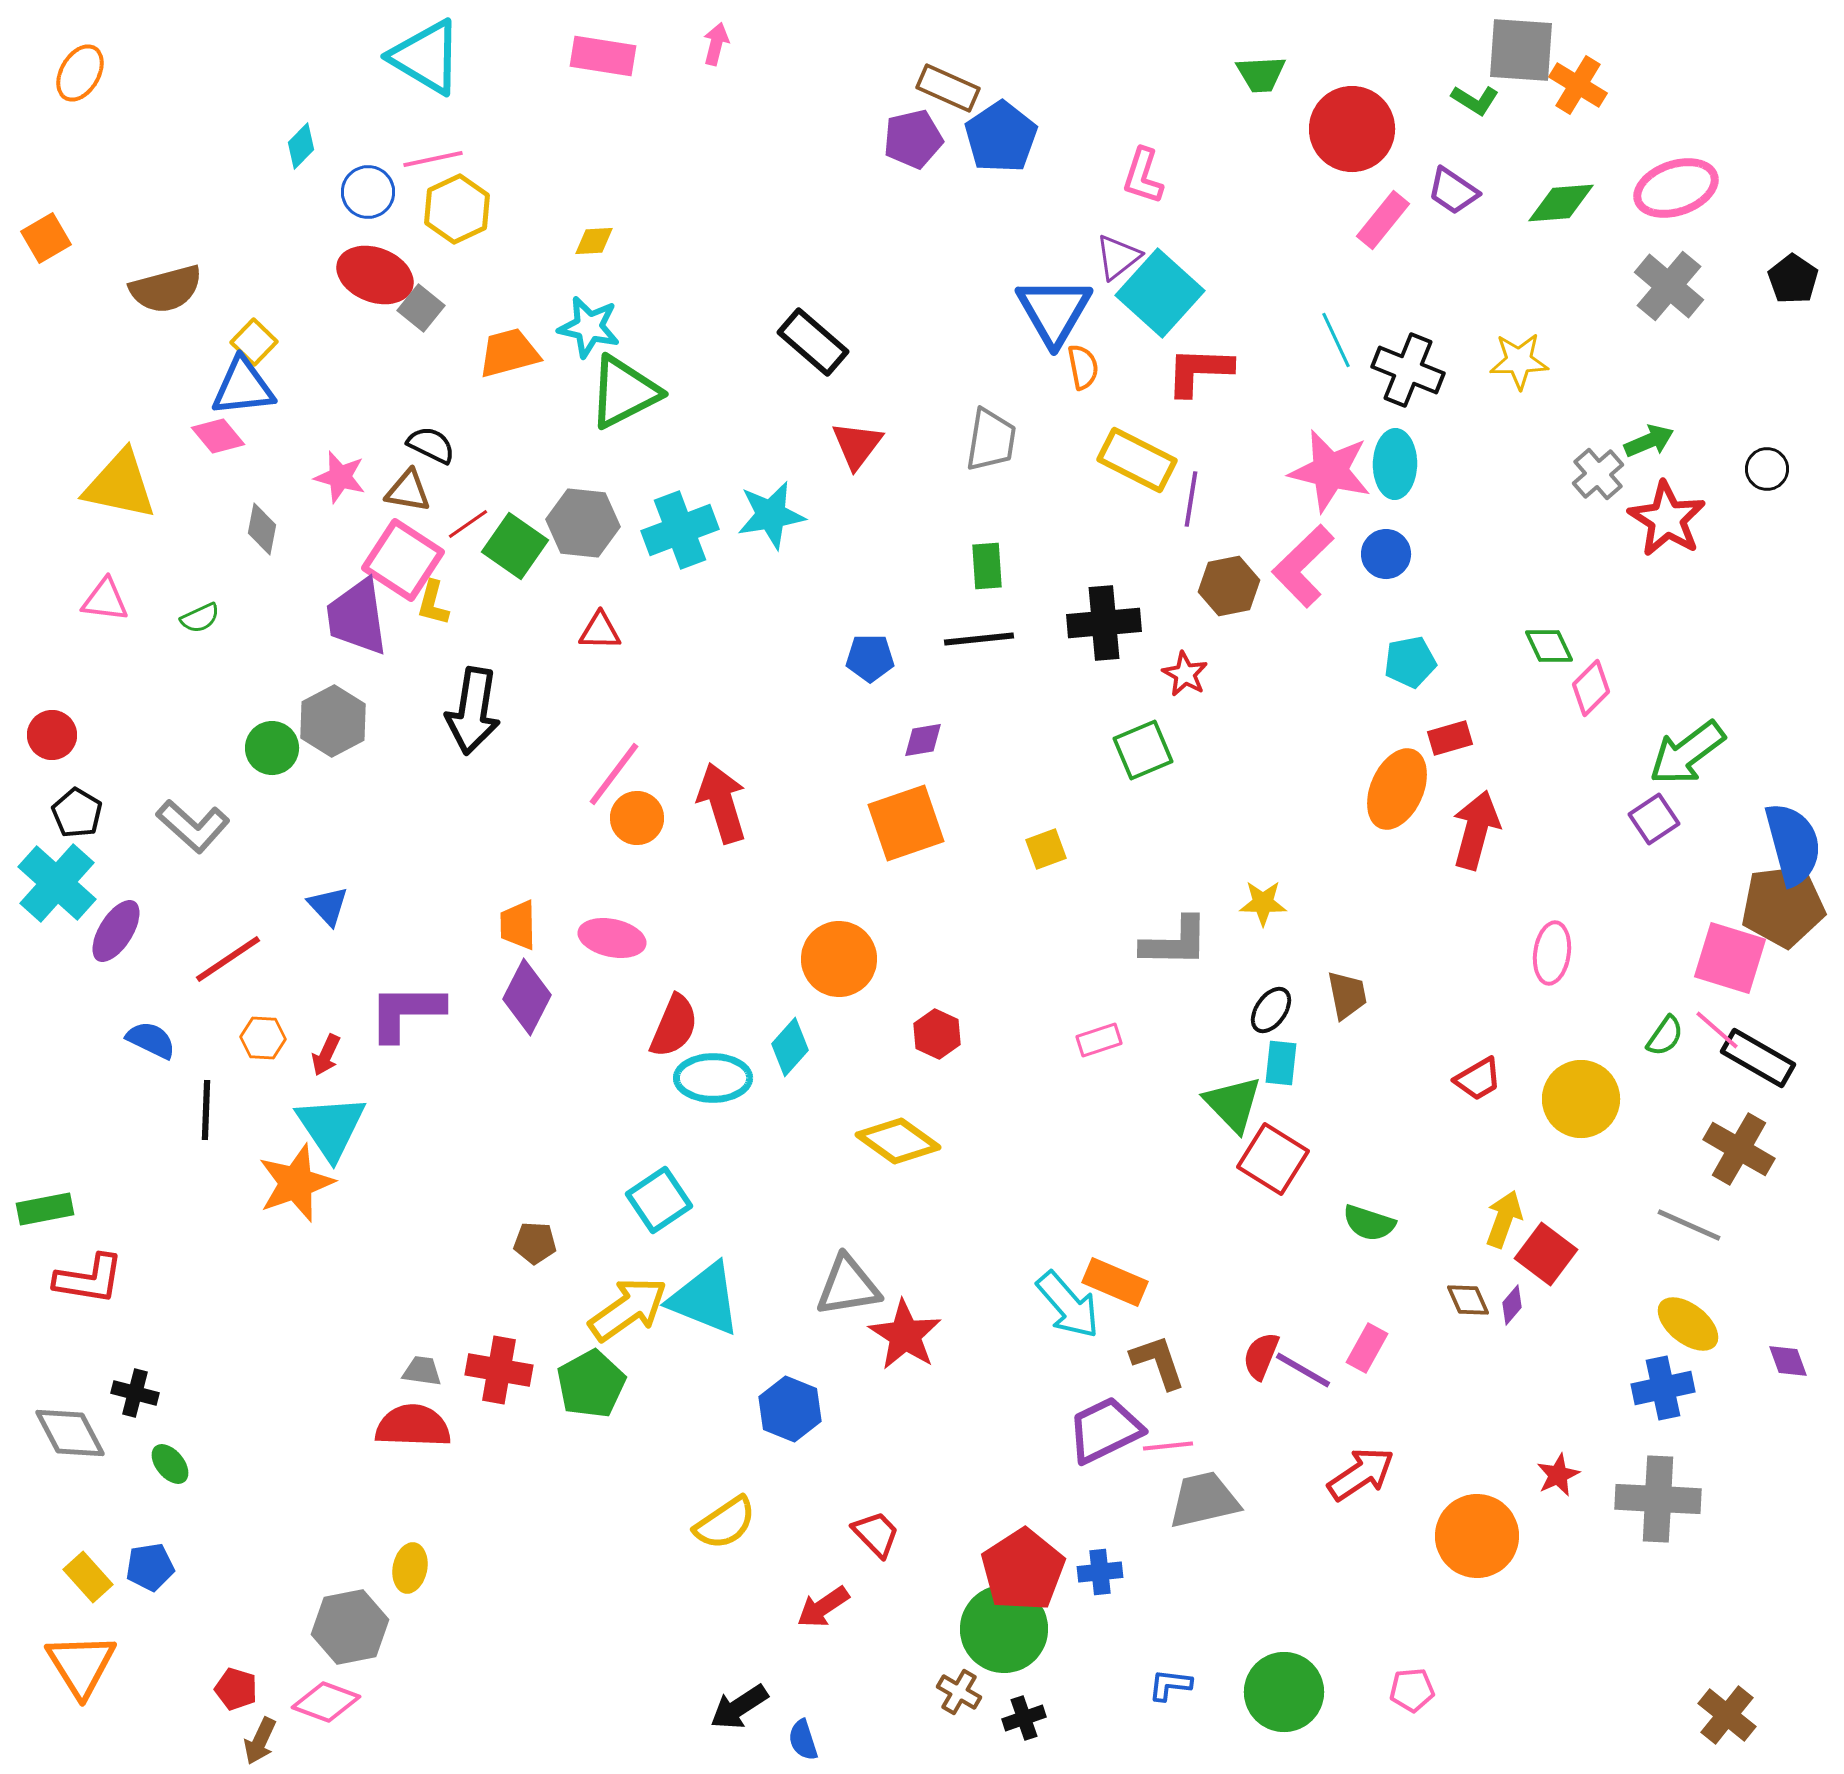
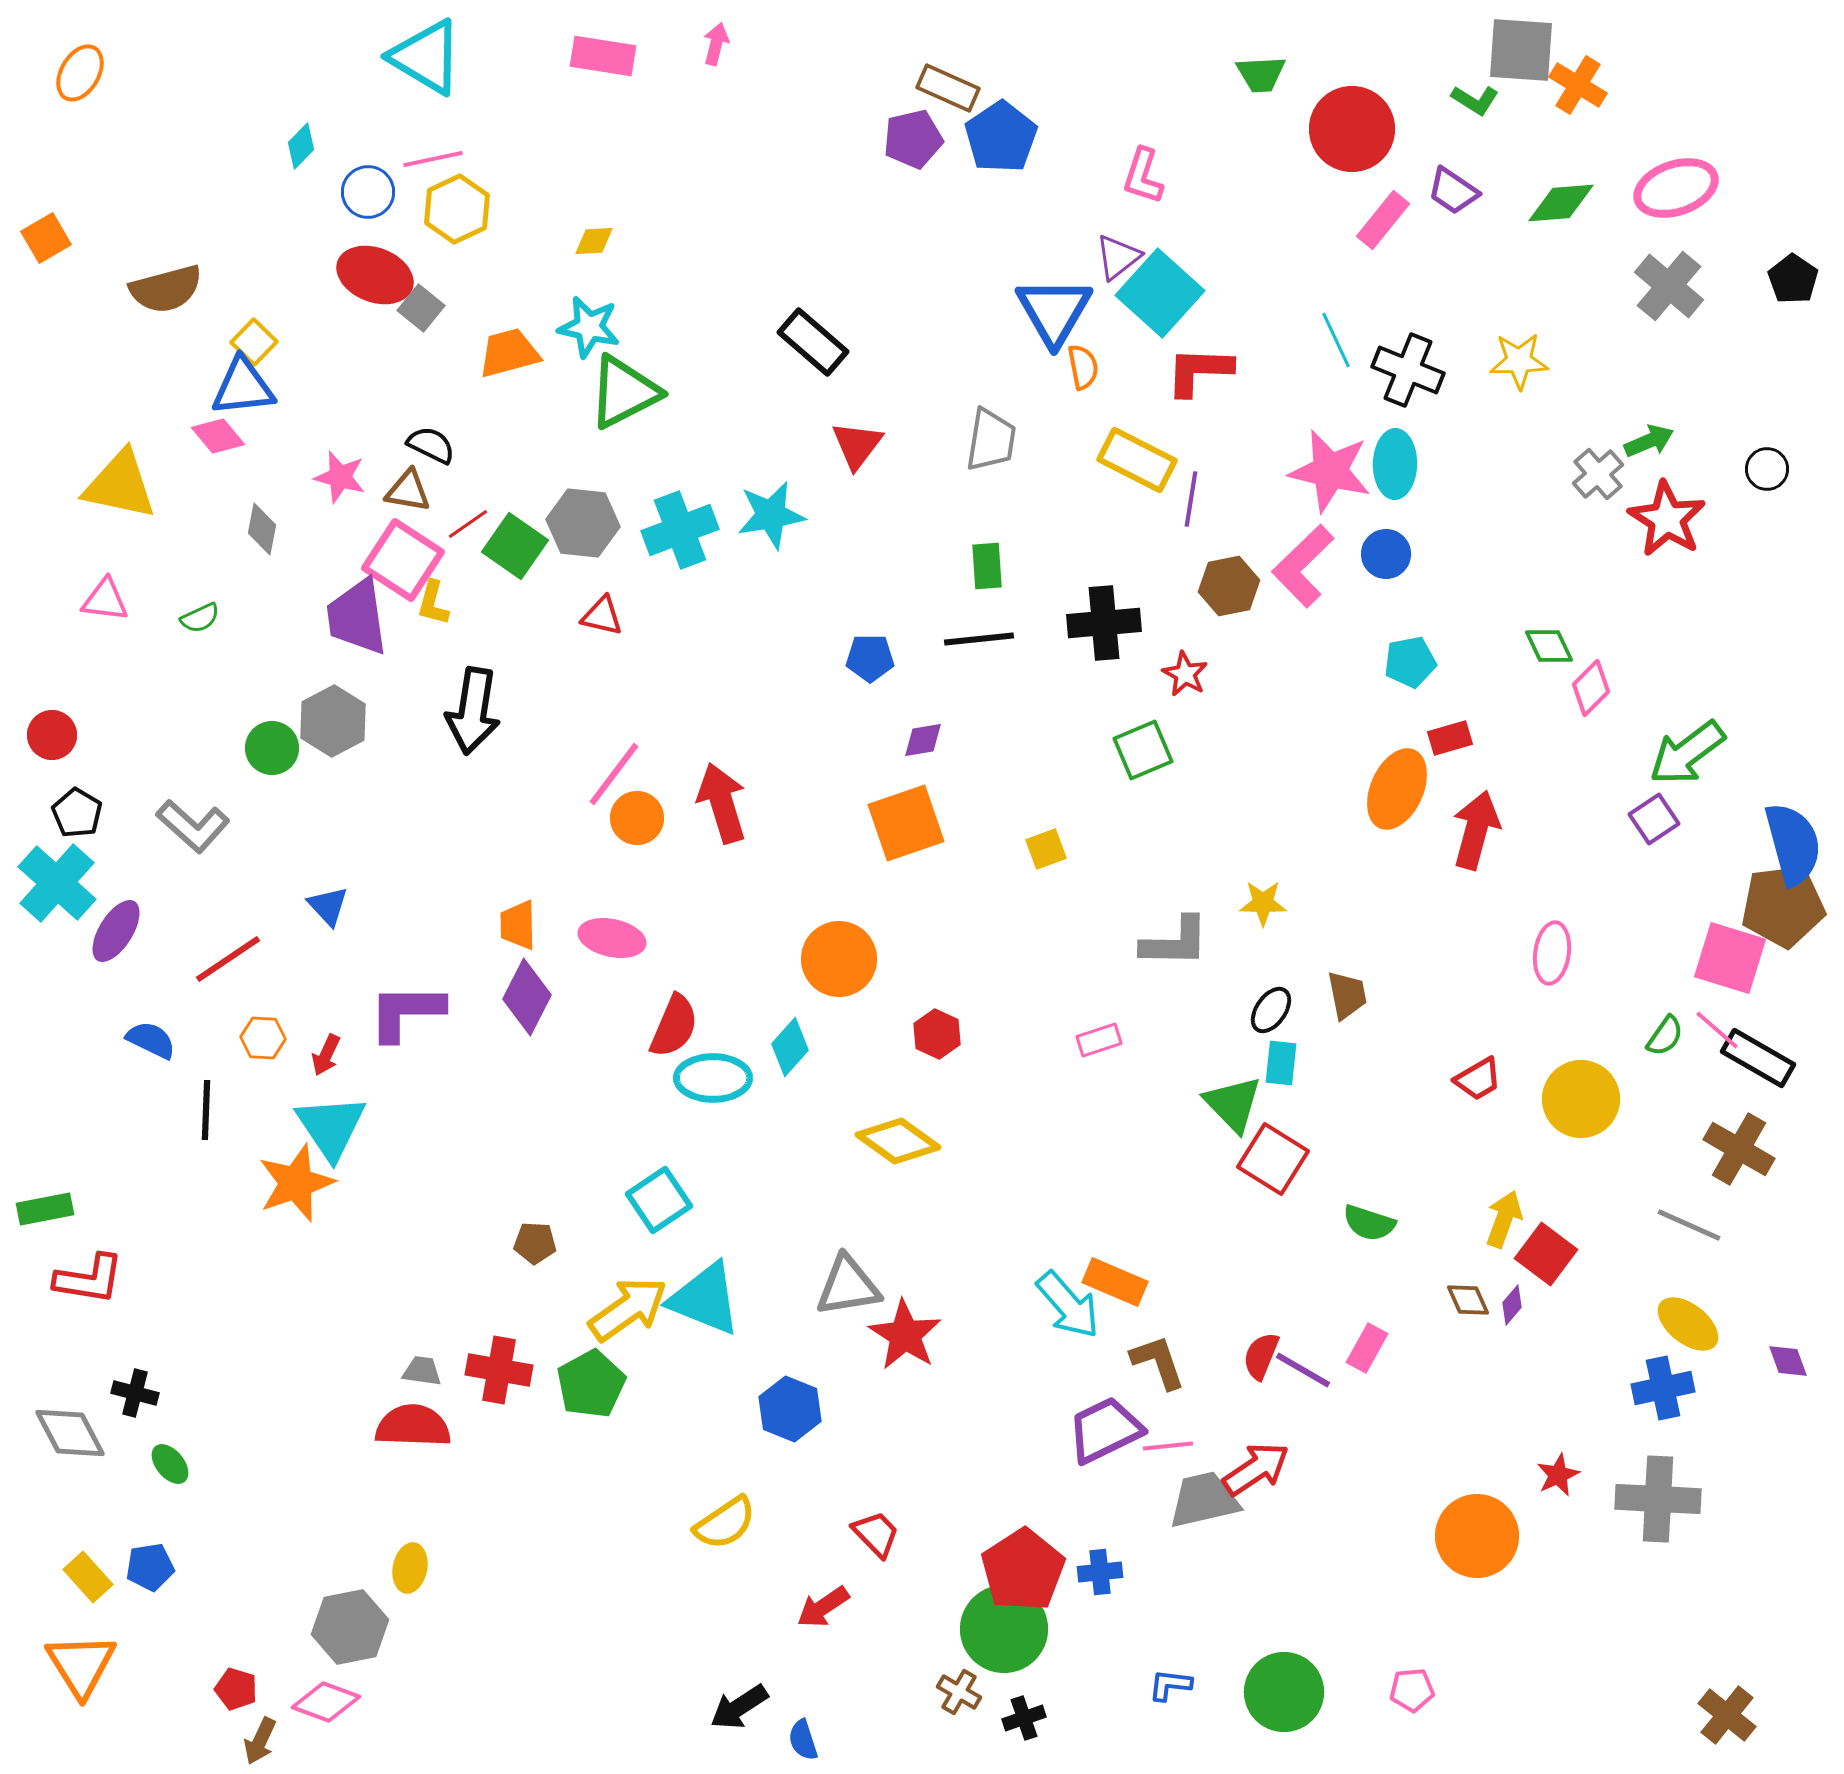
red triangle at (600, 631): moved 2 px right, 15 px up; rotated 12 degrees clockwise
red arrow at (1361, 1474): moved 105 px left, 5 px up
